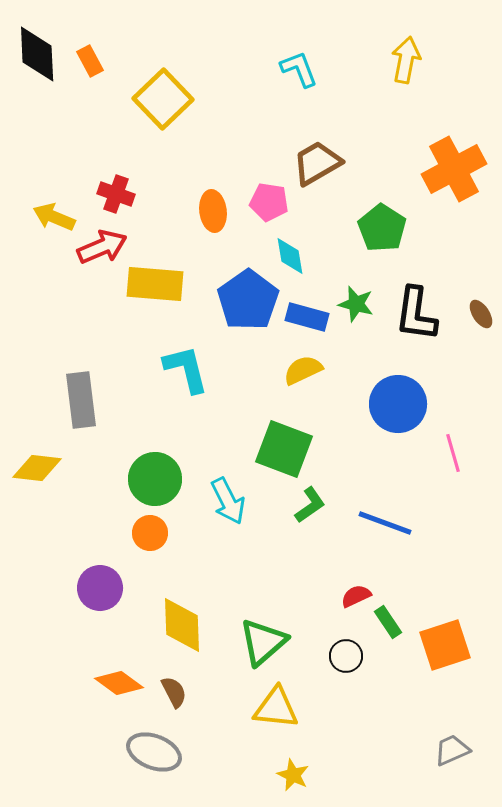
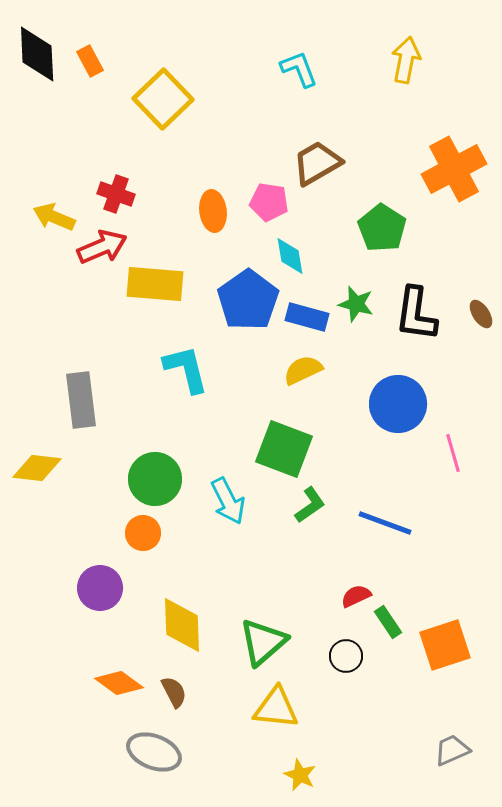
orange circle at (150, 533): moved 7 px left
yellow star at (293, 775): moved 7 px right
